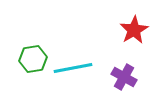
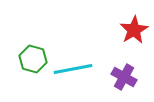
green hexagon: rotated 24 degrees clockwise
cyan line: moved 1 px down
